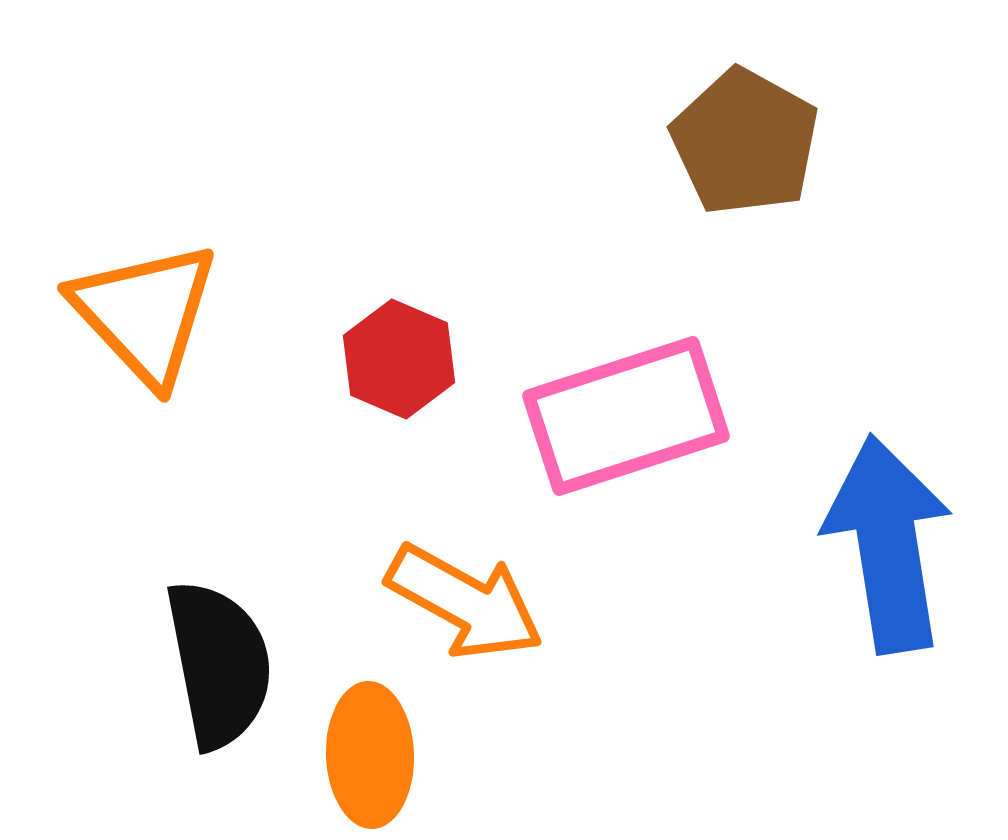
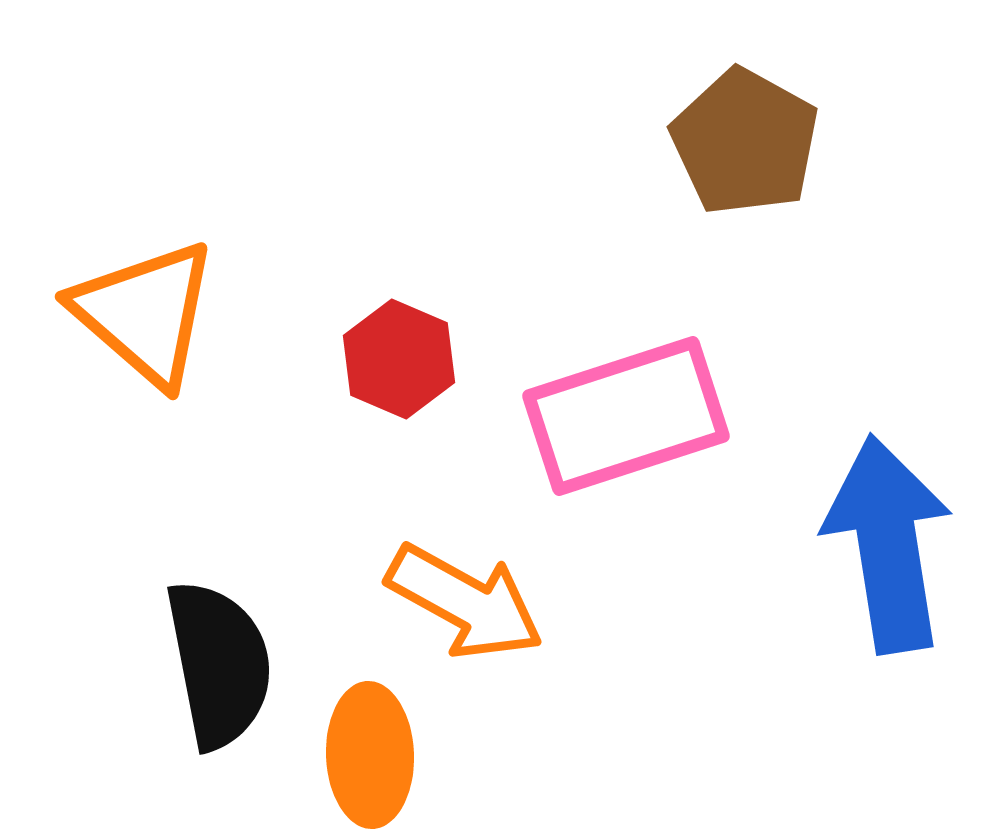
orange triangle: rotated 6 degrees counterclockwise
